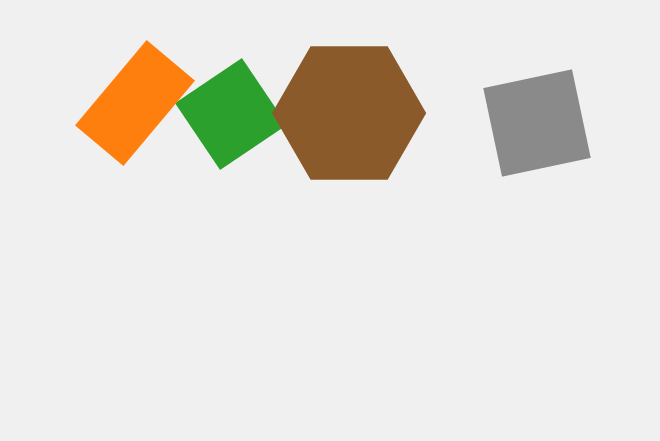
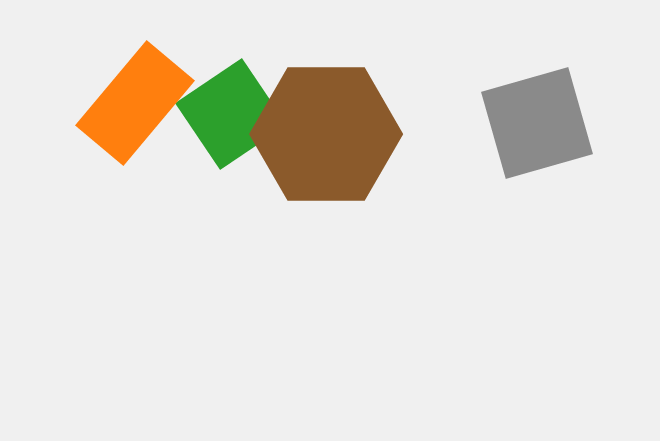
brown hexagon: moved 23 px left, 21 px down
gray square: rotated 4 degrees counterclockwise
